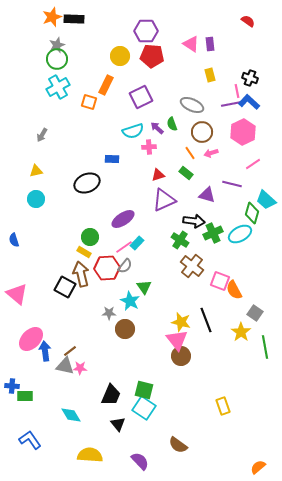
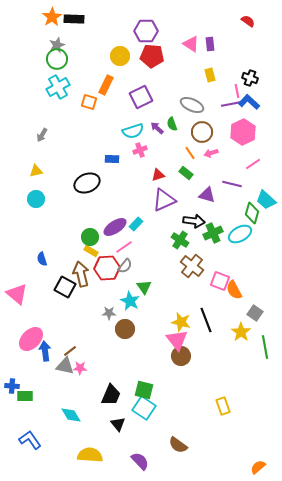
orange star at (52, 17): rotated 12 degrees counterclockwise
pink cross at (149, 147): moved 9 px left, 3 px down; rotated 16 degrees counterclockwise
purple ellipse at (123, 219): moved 8 px left, 8 px down
blue semicircle at (14, 240): moved 28 px right, 19 px down
cyan rectangle at (137, 243): moved 1 px left, 19 px up
yellow rectangle at (84, 252): moved 7 px right, 1 px up
